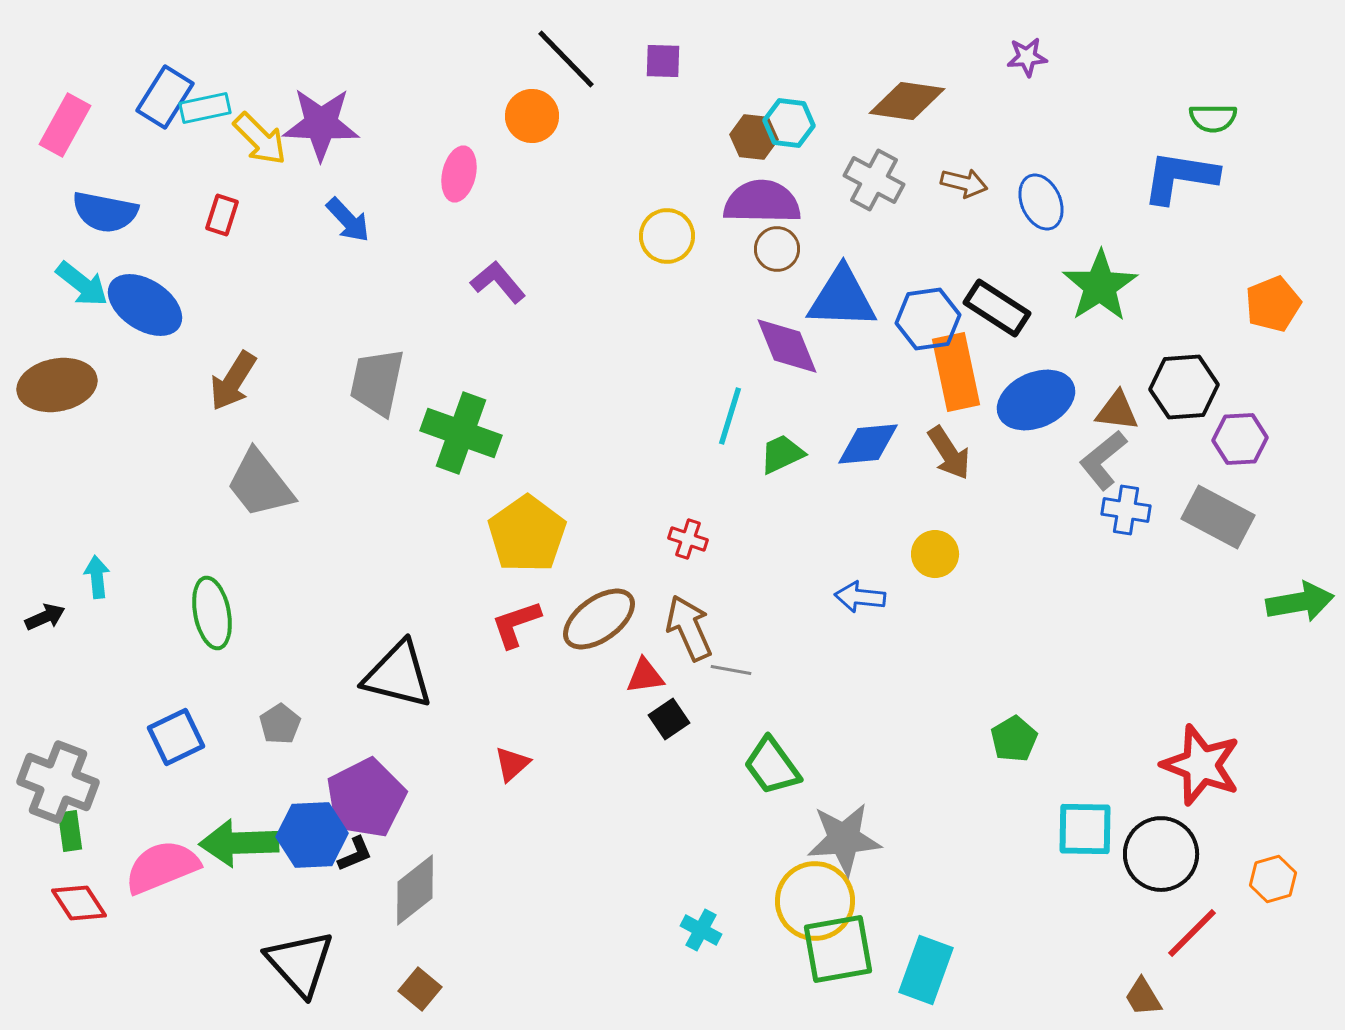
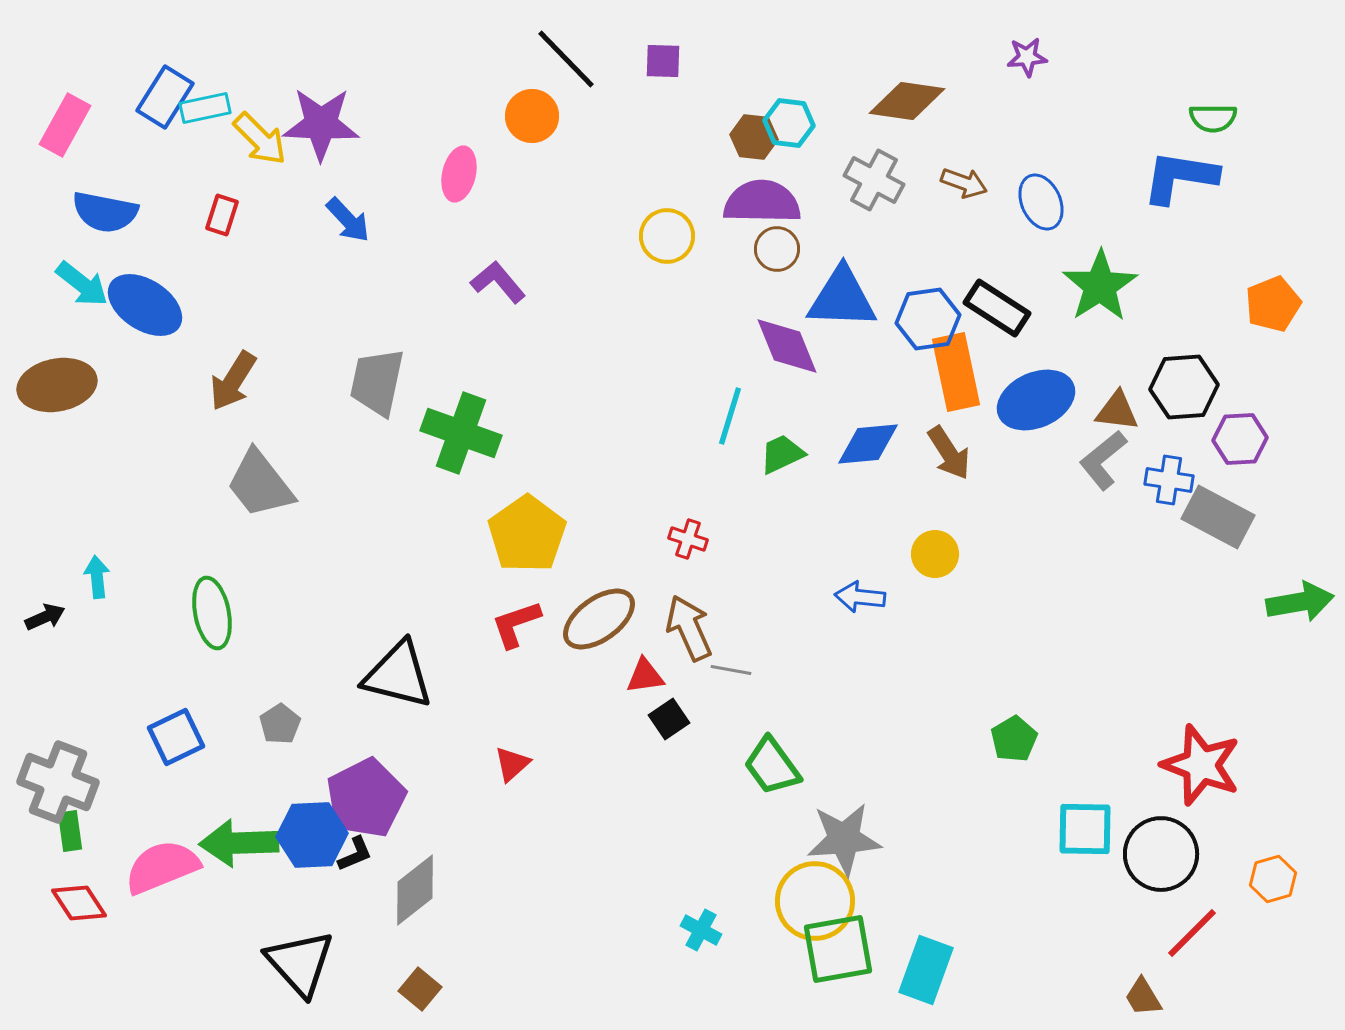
brown arrow at (964, 183): rotated 6 degrees clockwise
blue cross at (1126, 510): moved 43 px right, 30 px up
